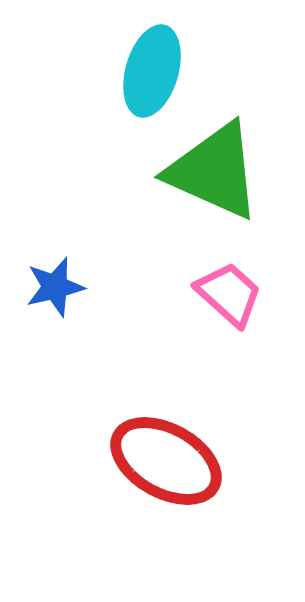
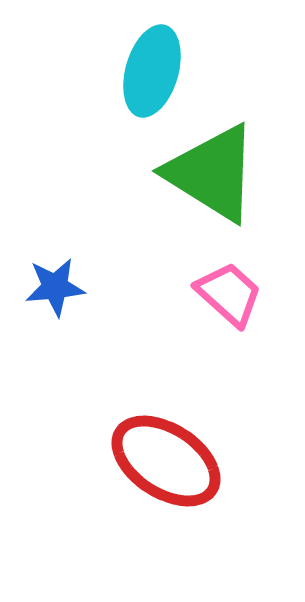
green triangle: moved 2 px left, 2 px down; rotated 8 degrees clockwise
blue star: rotated 8 degrees clockwise
red ellipse: rotated 4 degrees clockwise
